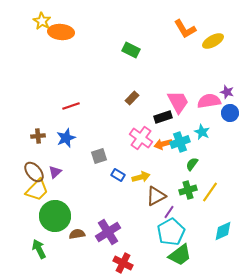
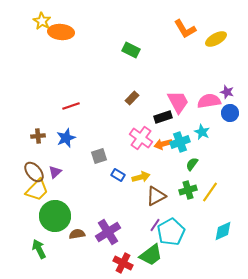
yellow ellipse: moved 3 px right, 2 px up
purple line: moved 14 px left, 13 px down
green trapezoid: moved 29 px left
